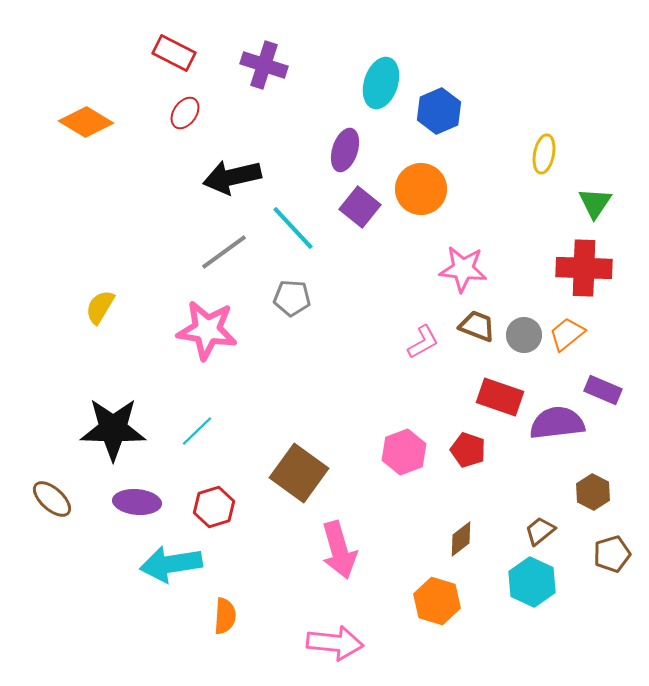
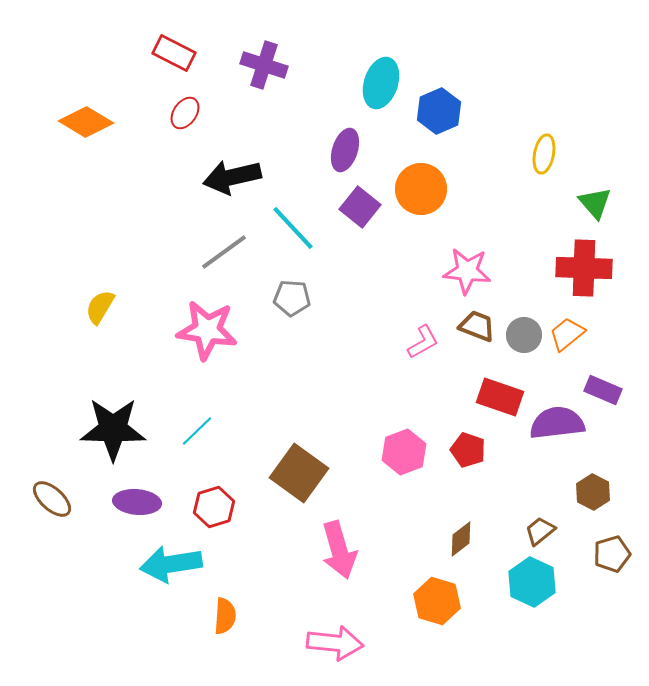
green triangle at (595, 203): rotated 15 degrees counterclockwise
pink star at (463, 269): moved 4 px right, 2 px down
